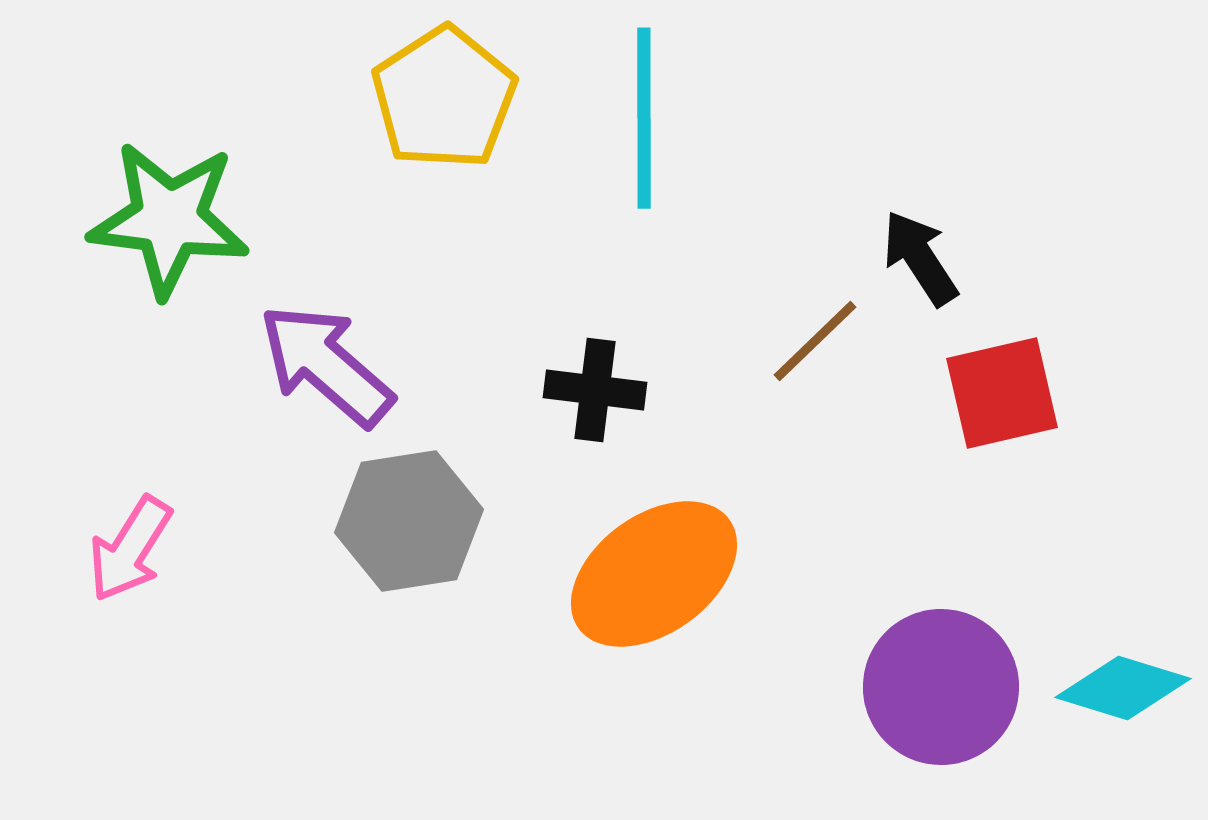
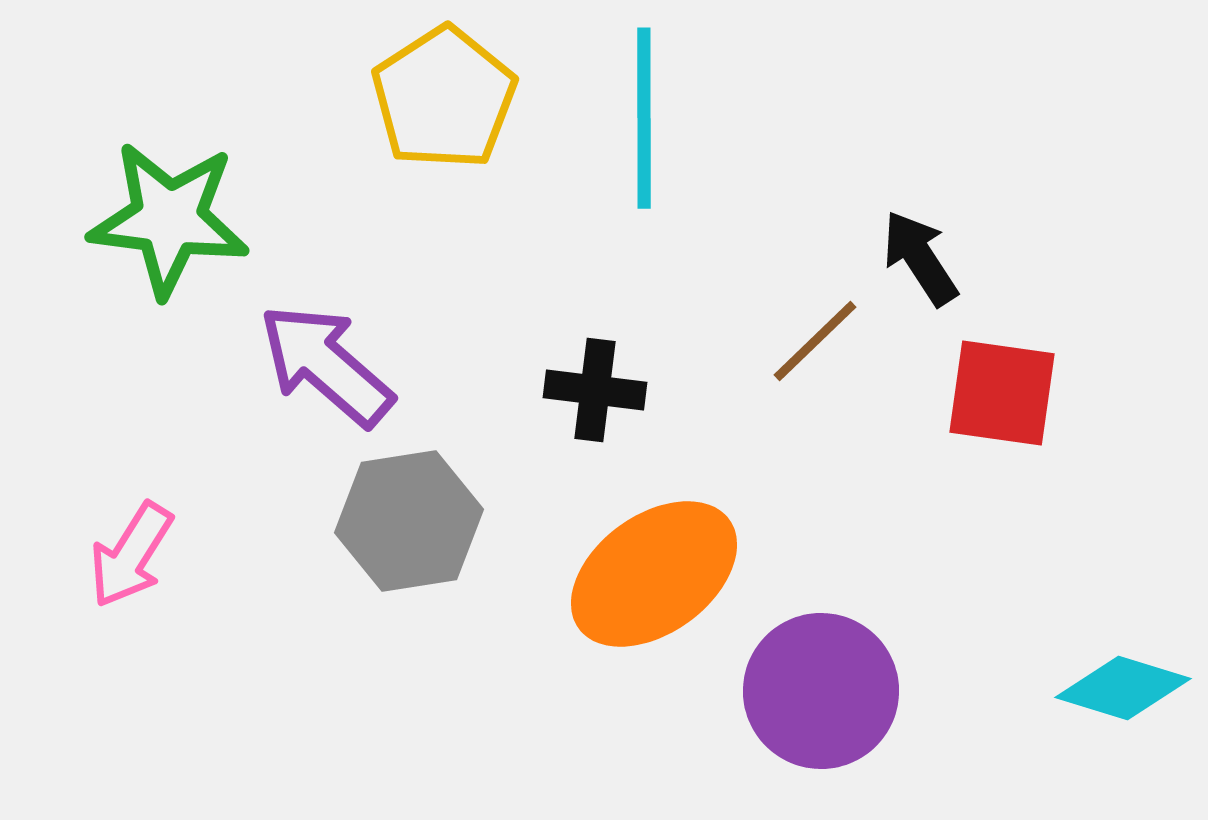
red square: rotated 21 degrees clockwise
pink arrow: moved 1 px right, 6 px down
purple circle: moved 120 px left, 4 px down
